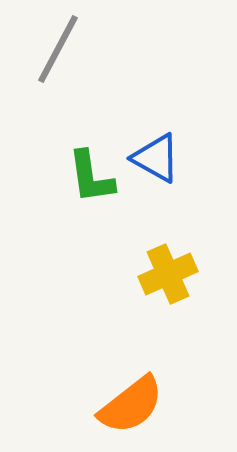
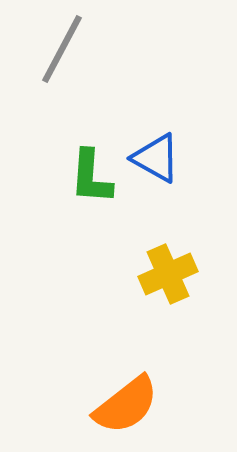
gray line: moved 4 px right
green L-shape: rotated 12 degrees clockwise
orange semicircle: moved 5 px left
